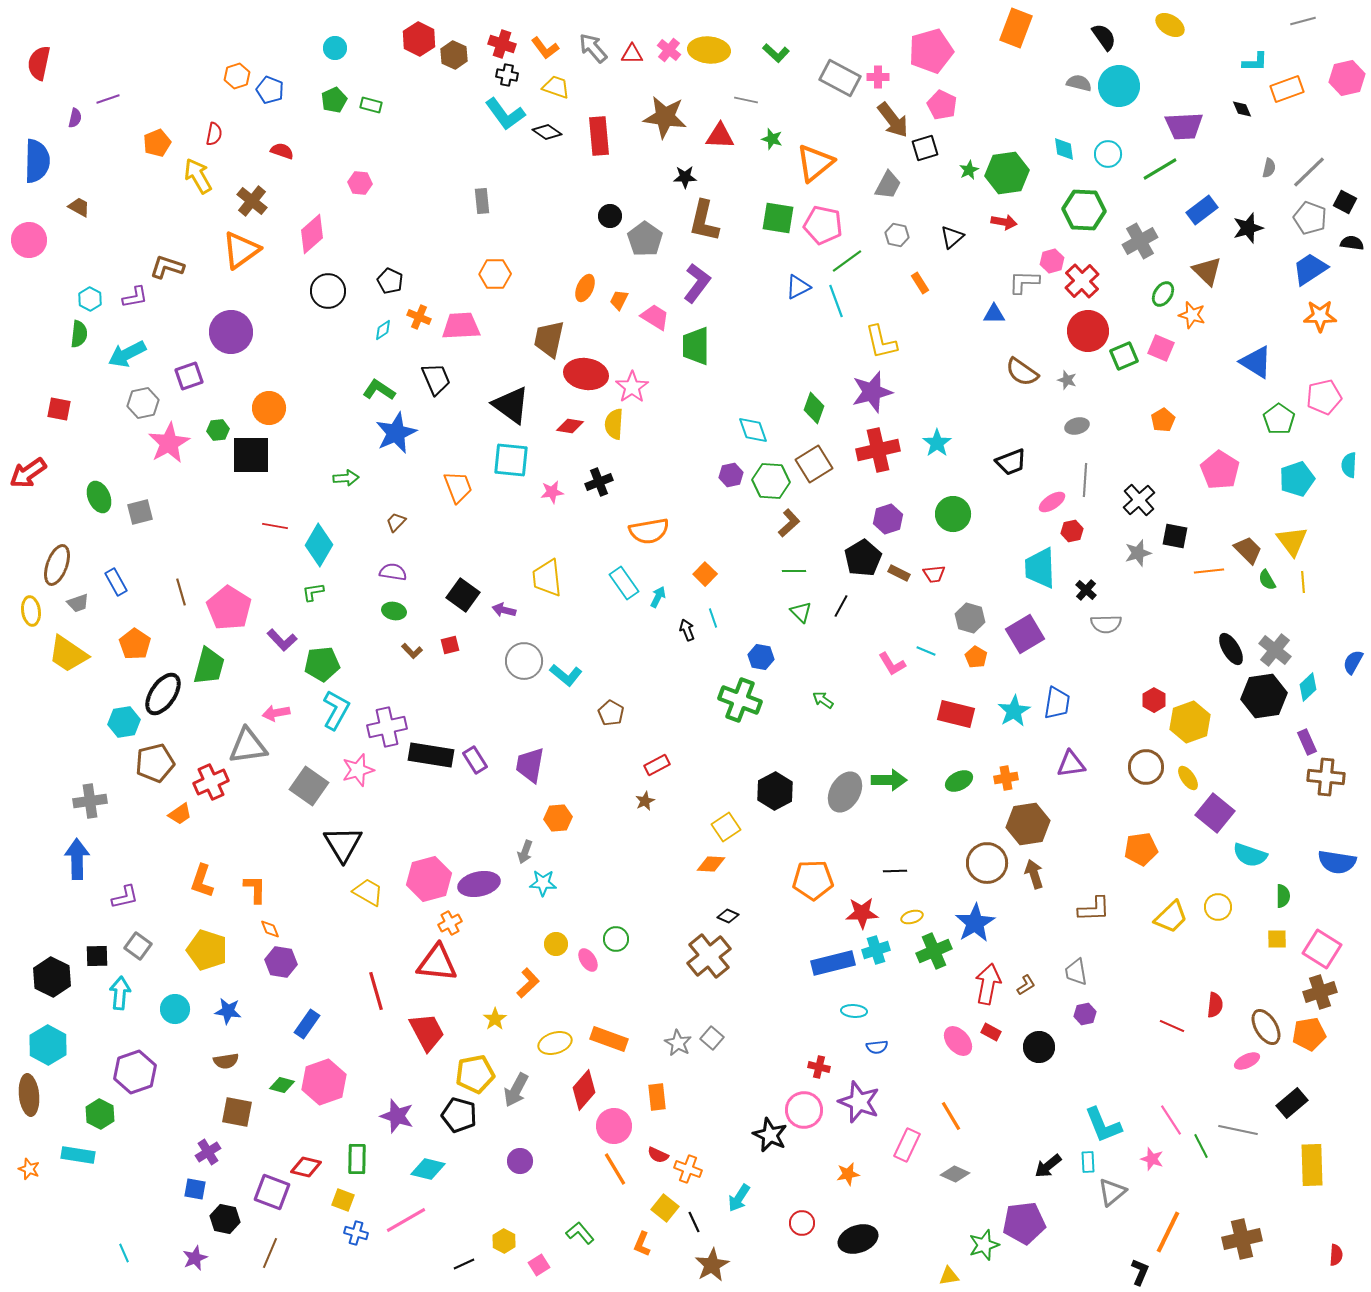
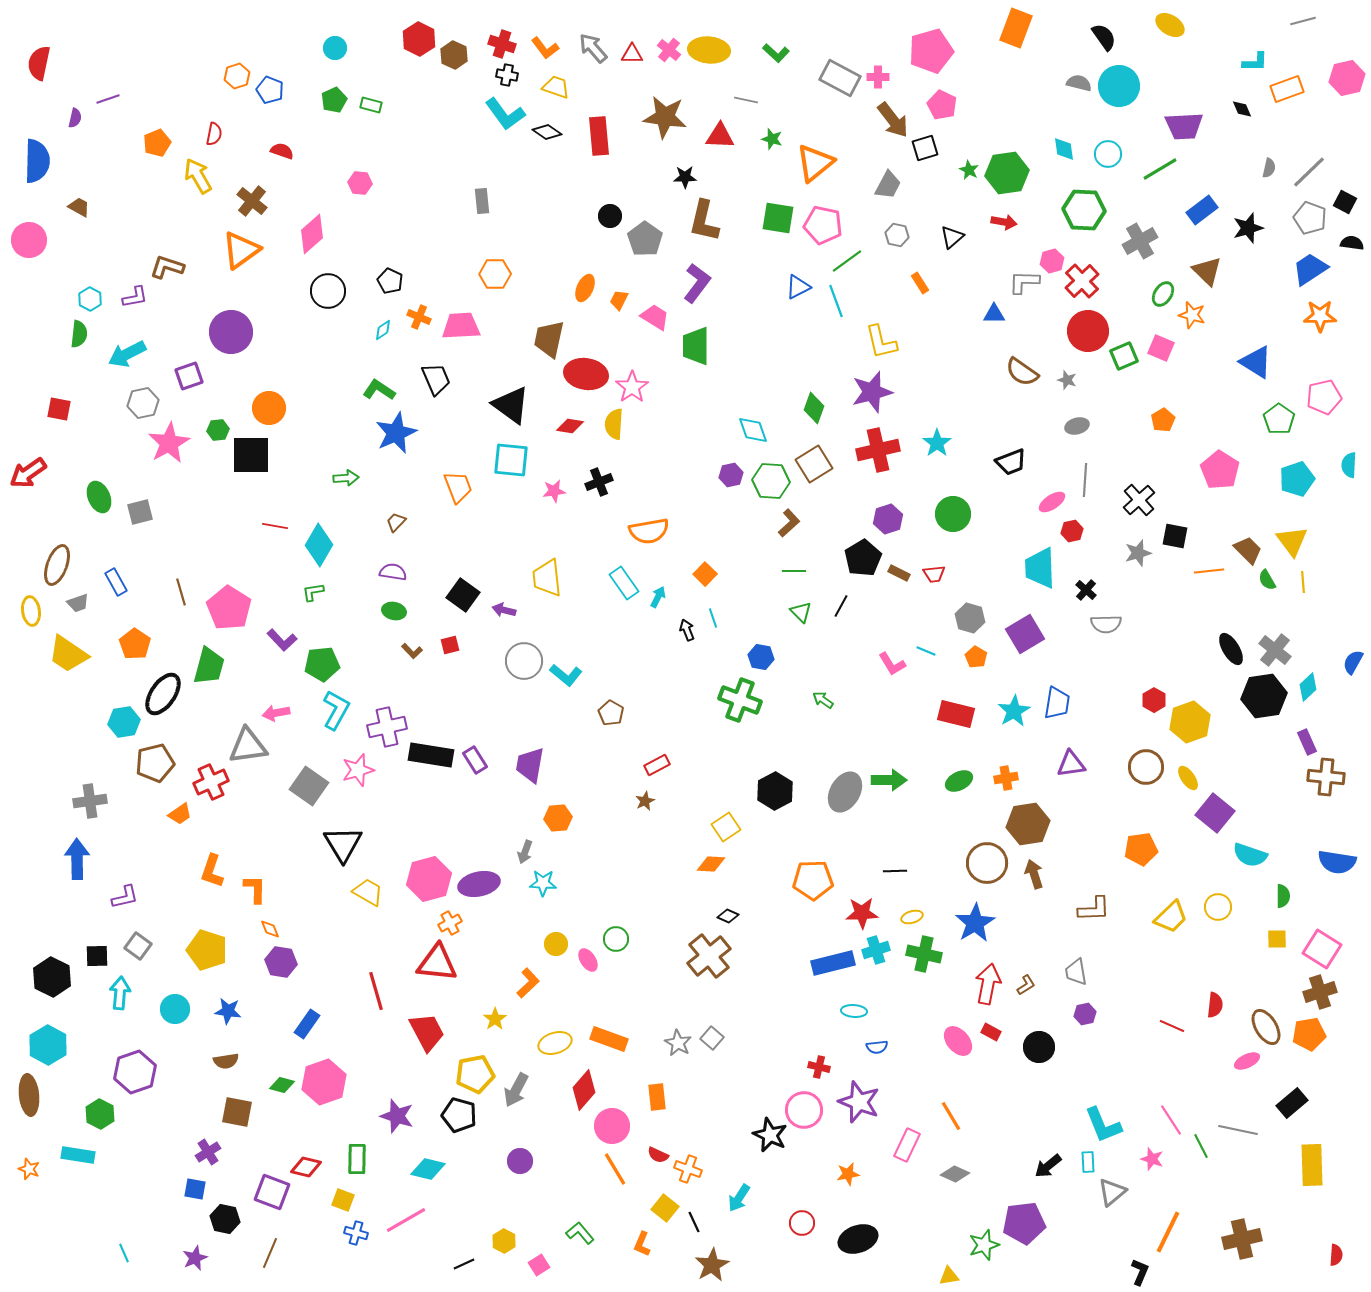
green star at (969, 170): rotated 18 degrees counterclockwise
pink star at (552, 492): moved 2 px right, 1 px up
orange L-shape at (202, 881): moved 10 px right, 10 px up
green cross at (934, 951): moved 10 px left, 3 px down; rotated 36 degrees clockwise
pink circle at (614, 1126): moved 2 px left
